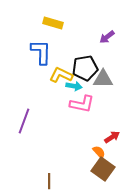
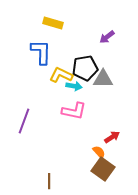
pink L-shape: moved 8 px left, 7 px down
